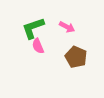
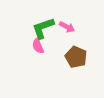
green L-shape: moved 10 px right
